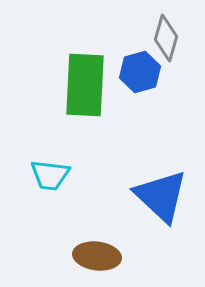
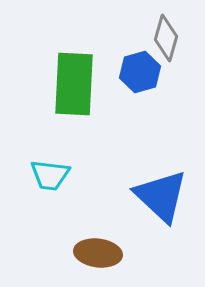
green rectangle: moved 11 px left, 1 px up
brown ellipse: moved 1 px right, 3 px up
